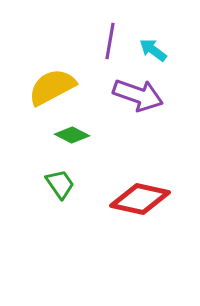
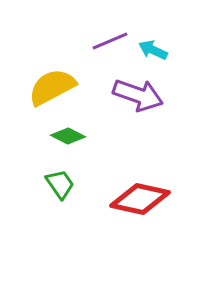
purple line: rotated 57 degrees clockwise
cyan arrow: rotated 12 degrees counterclockwise
green diamond: moved 4 px left, 1 px down
